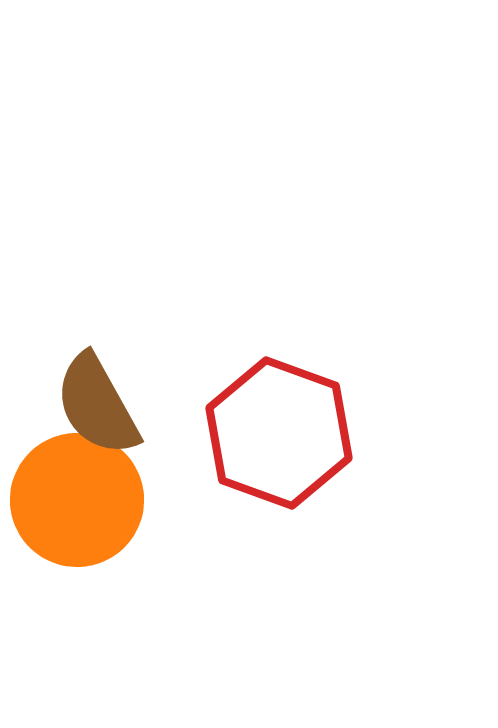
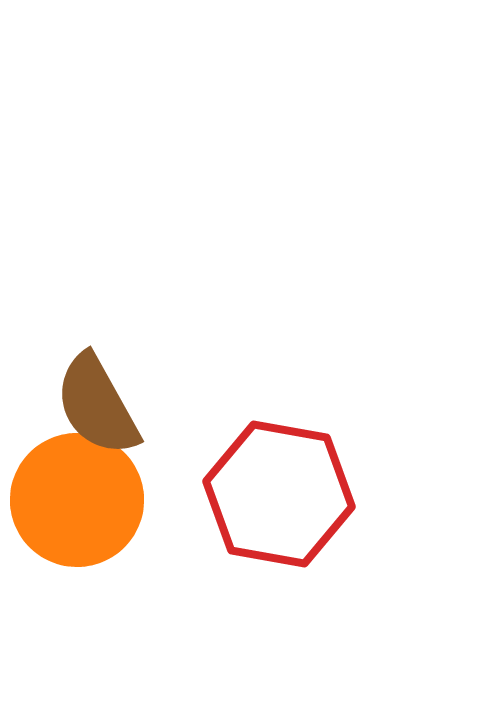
red hexagon: moved 61 px down; rotated 10 degrees counterclockwise
